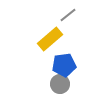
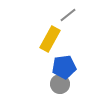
yellow rectangle: rotated 20 degrees counterclockwise
blue pentagon: moved 2 px down
